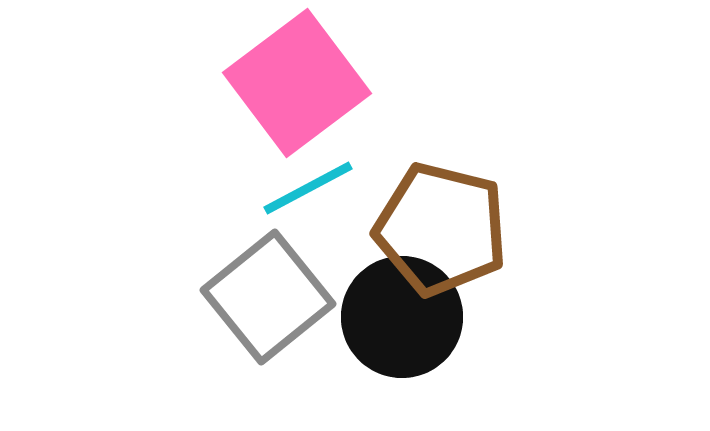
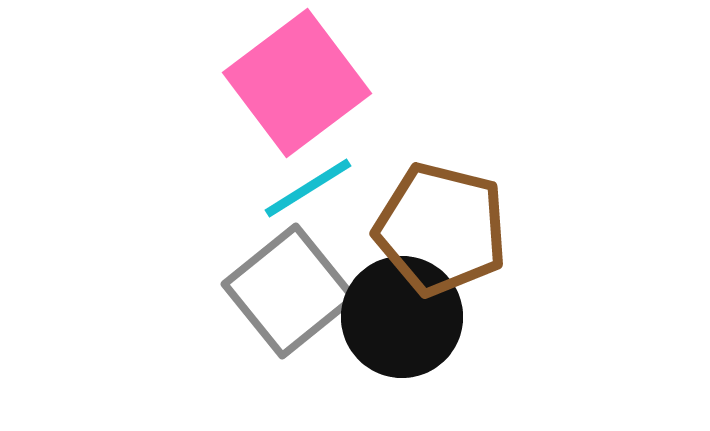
cyan line: rotated 4 degrees counterclockwise
gray square: moved 21 px right, 6 px up
